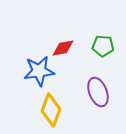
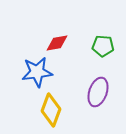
red diamond: moved 6 px left, 5 px up
blue star: moved 2 px left, 1 px down
purple ellipse: rotated 40 degrees clockwise
